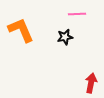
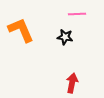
black star: rotated 21 degrees clockwise
red arrow: moved 19 px left
